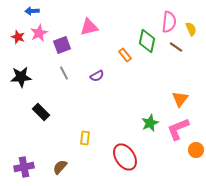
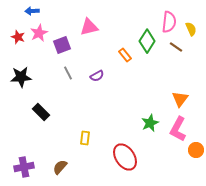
green diamond: rotated 20 degrees clockwise
gray line: moved 4 px right
pink L-shape: rotated 40 degrees counterclockwise
